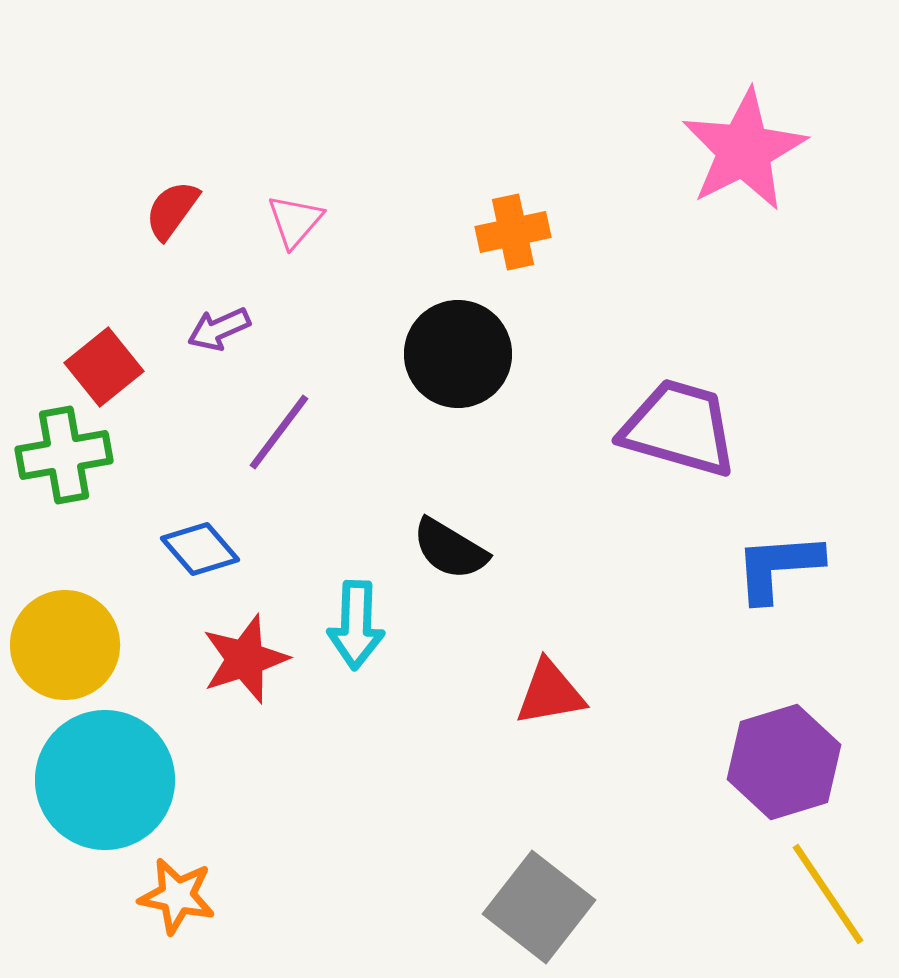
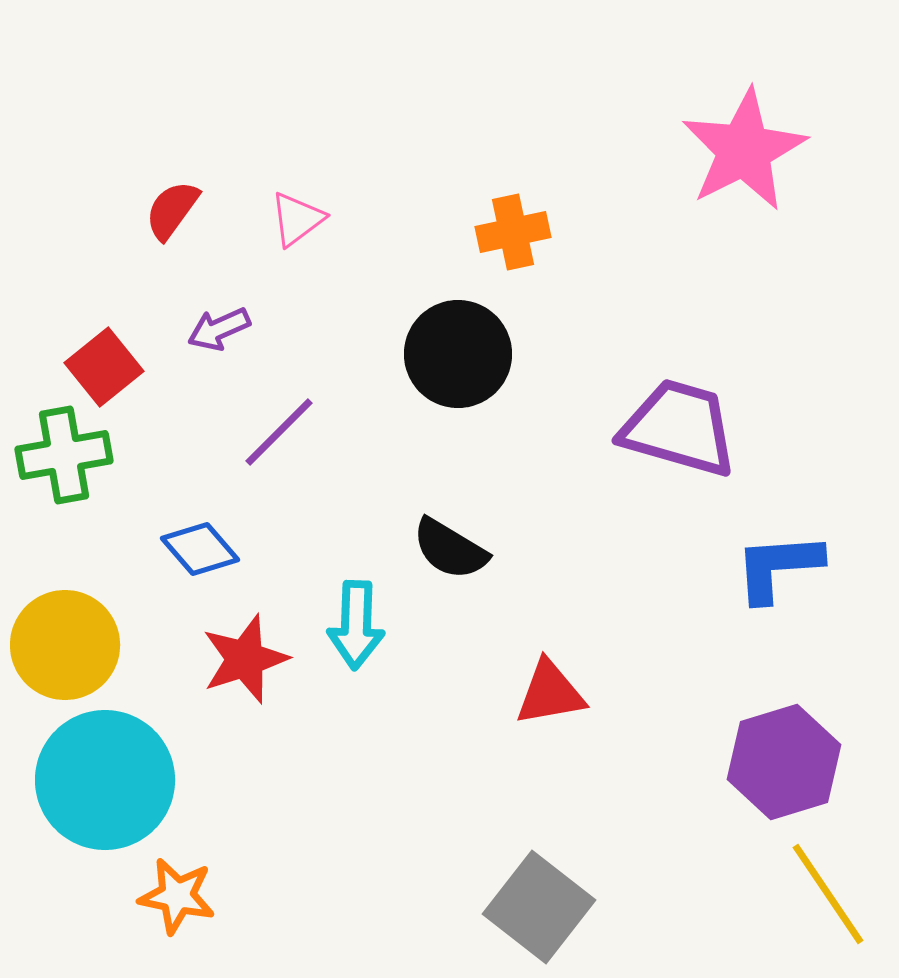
pink triangle: moved 2 px right, 2 px up; rotated 12 degrees clockwise
purple line: rotated 8 degrees clockwise
